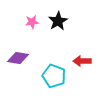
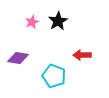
pink star: rotated 16 degrees counterclockwise
red arrow: moved 6 px up
